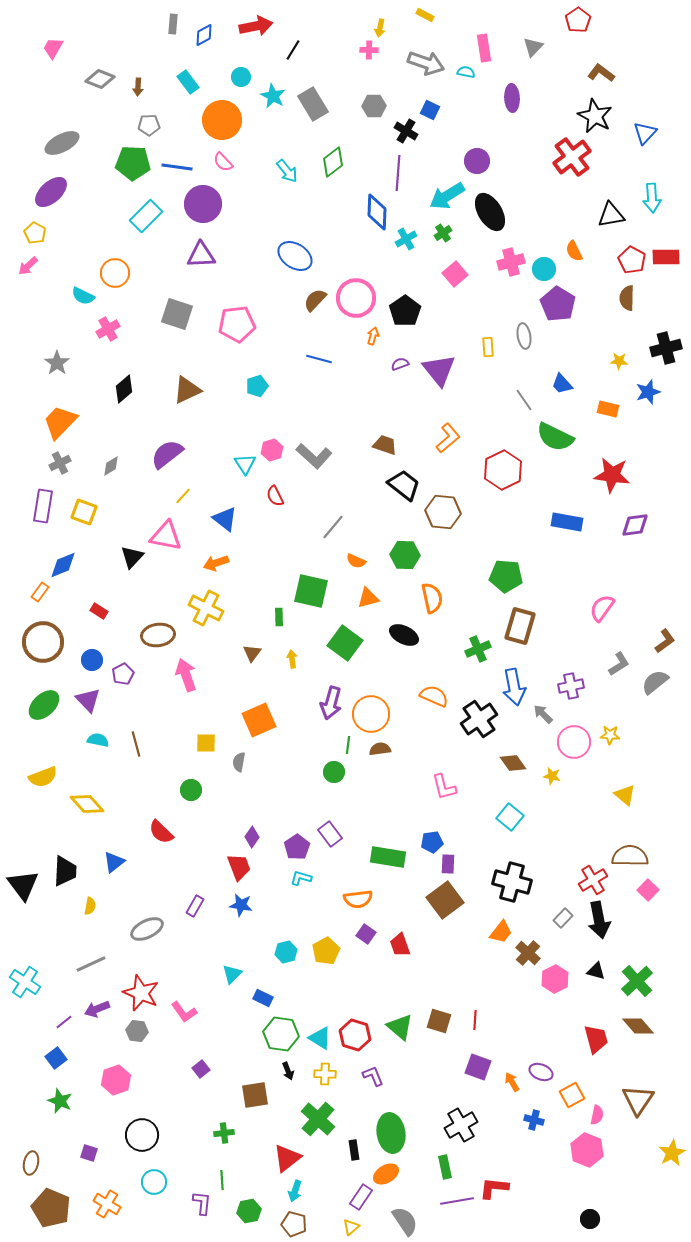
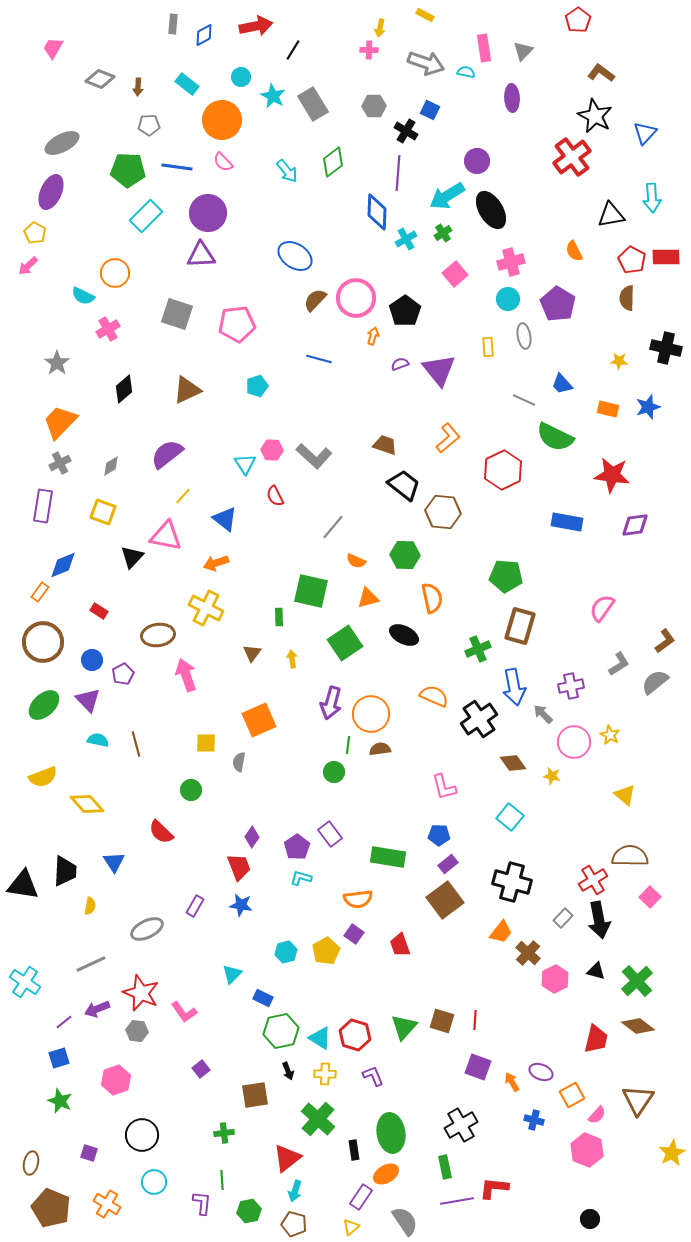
gray triangle at (533, 47): moved 10 px left, 4 px down
cyan rectangle at (188, 82): moved 1 px left, 2 px down; rotated 15 degrees counterclockwise
green pentagon at (133, 163): moved 5 px left, 7 px down
purple ellipse at (51, 192): rotated 24 degrees counterclockwise
purple circle at (203, 204): moved 5 px right, 9 px down
black ellipse at (490, 212): moved 1 px right, 2 px up
cyan circle at (544, 269): moved 36 px left, 30 px down
black cross at (666, 348): rotated 28 degrees clockwise
blue star at (648, 392): moved 15 px down
gray line at (524, 400): rotated 30 degrees counterclockwise
pink hexagon at (272, 450): rotated 20 degrees clockwise
yellow square at (84, 512): moved 19 px right
green square at (345, 643): rotated 20 degrees clockwise
yellow star at (610, 735): rotated 24 degrees clockwise
blue pentagon at (432, 842): moved 7 px right, 7 px up; rotated 10 degrees clockwise
blue triangle at (114, 862): rotated 25 degrees counterclockwise
purple rectangle at (448, 864): rotated 48 degrees clockwise
black triangle at (23, 885): rotated 44 degrees counterclockwise
pink square at (648, 890): moved 2 px right, 7 px down
purple square at (366, 934): moved 12 px left
brown square at (439, 1021): moved 3 px right
brown diamond at (638, 1026): rotated 12 degrees counterclockwise
green triangle at (400, 1027): moved 4 px right; rotated 32 degrees clockwise
green hexagon at (281, 1034): moved 3 px up; rotated 20 degrees counterclockwise
red trapezoid at (596, 1039): rotated 28 degrees clockwise
blue square at (56, 1058): moved 3 px right; rotated 20 degrees clockwise
pink semicircle at (597, 1115): rotated 30 degrees clockwise
